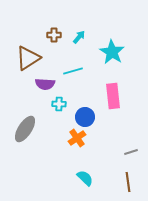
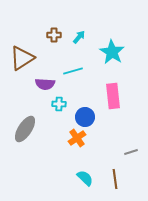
brown triangle: moved 6 px left
brown line: moved 13 px left, 3 px up
